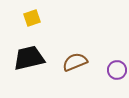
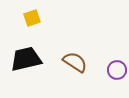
black trapezoid: moved 3 px left, 1 px down
brown semicircle: rotated 55 degrees clockwise
